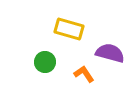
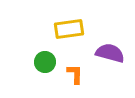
yellow rectangle: rotated 24 degrees counterclockwise
orange L-shape: moved 9 px left; rotated 35 degrees clockwise
